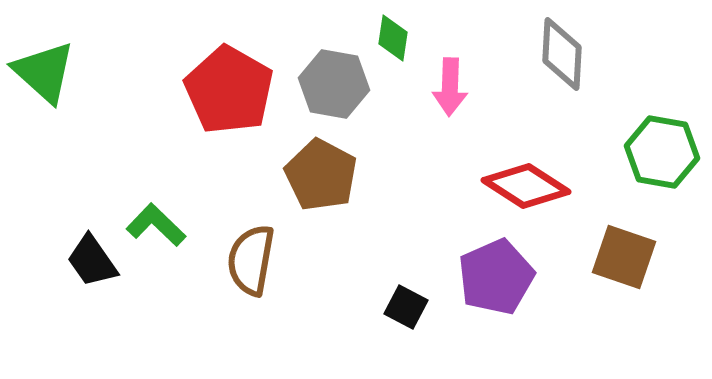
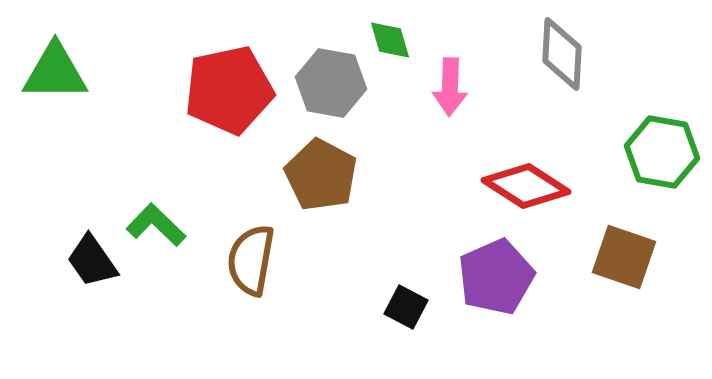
green diamond: moved 3 px left, 2 px down; rotated 24 degrees counterclockwise
green triangle: moved 11 px right; rotated 42 degrees counterclockwise
gray hexagon: moved 3 px left, 1 px up
red pentagon: rotated 30 degrees clockwise
